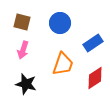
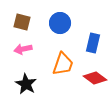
blue rectangle: rotated 42 degrees counterclockwise
pink arrow: moved 1 px up; rotated 60 degrees clockwise
red diamond: rotated 70 degrees clockwise
black star: rotated 15 degrees clockwise
